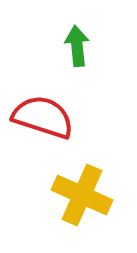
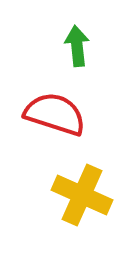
red semicircle: moved 12 px right, 3 px up
